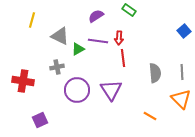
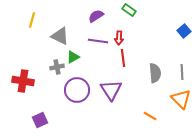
green triangle: moved 5 px left, 8 px down
